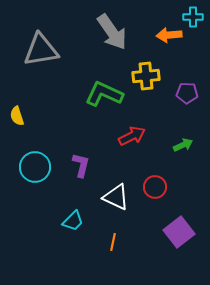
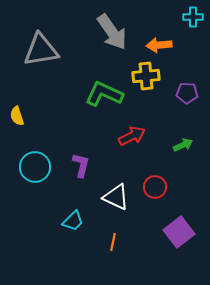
orange arrow: moved 10 px left, 10 px down
